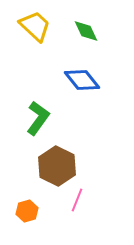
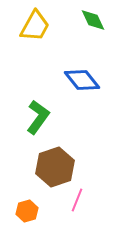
yellow trapezoid: rotated 76 degrees clockwise
green diamond: moved 7 px right, 11 px up
green L-shape: moved 1 px up
brown hexagon: moved 2 px left, 1 px down; rotated 15 degrees clockwise
